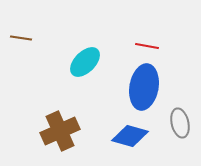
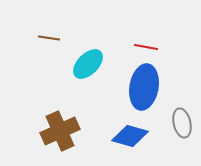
brown line: moved 28 px right
red line: moved 1 px left, 1 px down
cyan ellipse: moved 3 px right, 2 px down
gray ellipse: moved 2 px right
